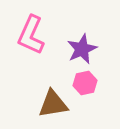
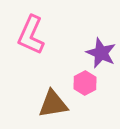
purple star: moved 19 px right, 4 px down; rotated 24 degrees counterclockwise
pink hexagon: rotated 15 degrees counterclockwise
